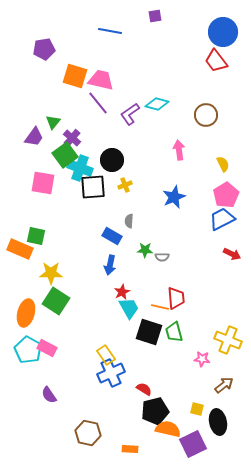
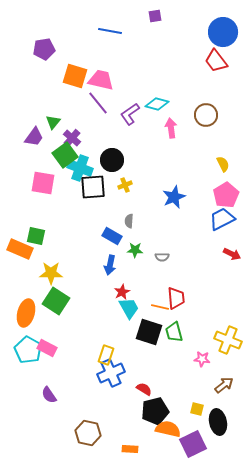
pink arrow at (179, 150): moved 8 px left, 22 px up
green star at (145, 250): moved 10 px left
yellow rectangle at (106, 355): rotated 54 degrees clockwise
